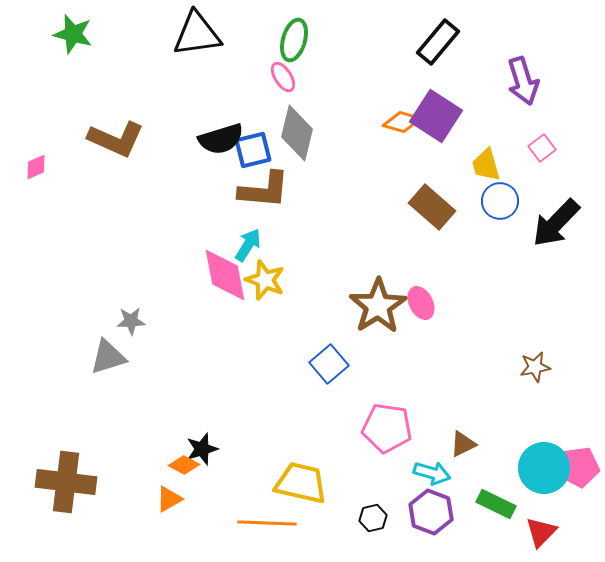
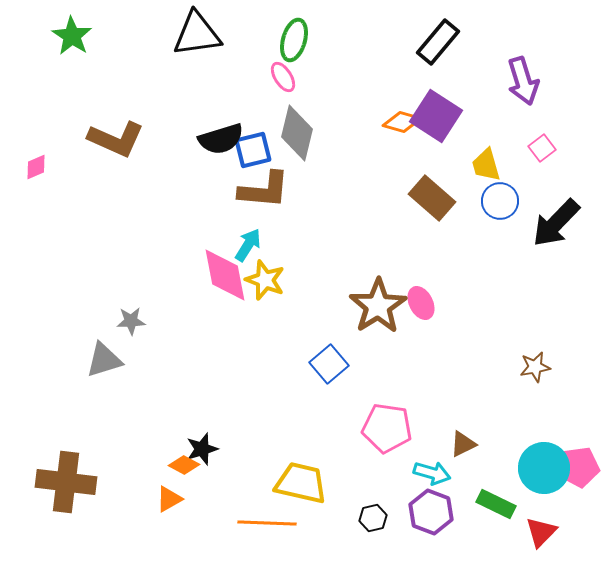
green star at (73, 34): moved 1 px left, 2 px down; rotated 18 degrees clockwise
brown rectangle at (432, 207): moved 9 px up
gray triangle at (108, 357): moved 4 px left, 3 px down
